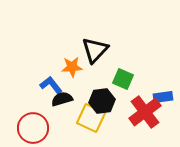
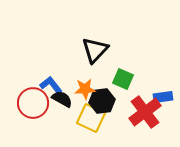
orange star: moved 13 px right, 22 px down
black semicircle: rotated 45 degrees clockwise
red circle: moved 25 px up
